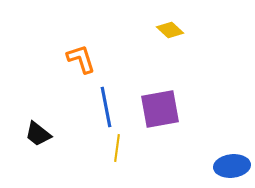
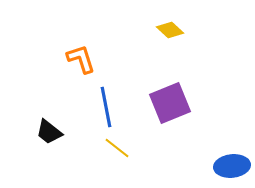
purple square: moved 10 px right, 6 px up; rotated 12 degrees counterclockwise
black trapezoid: moved 11 px right, 2 px up
yellow line: rotated 60 degrees counterclockwise
